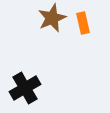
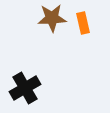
brown star: rotated 20 degrees clockwise
